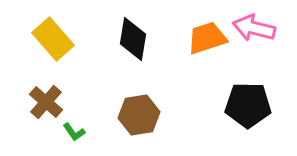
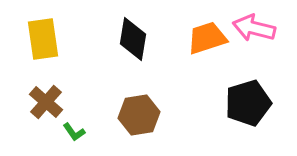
yellow rectangle: moved 10 px left; rotated 33 degrees clockwise
black pentagon: moved 2 px up; rotated 18 degrees counterclockwise
